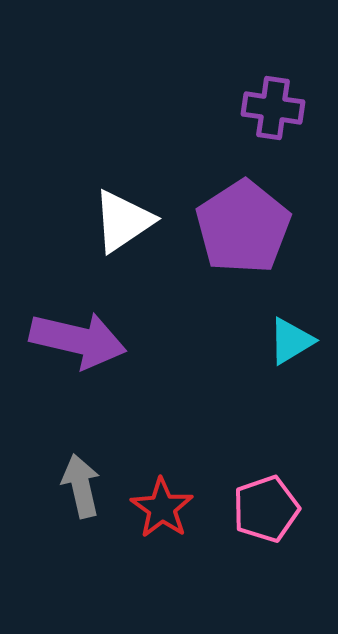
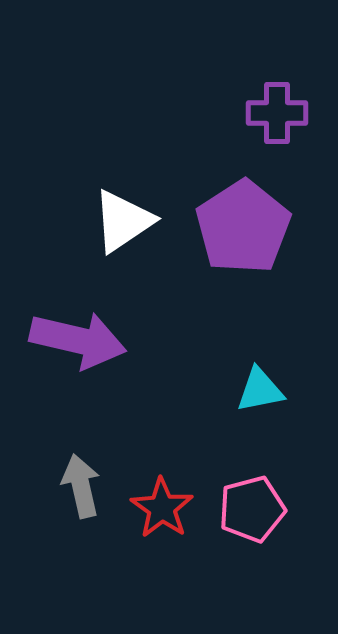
purple cross: moved 4 px right, 5 px down; rotated 8 degrees counterclockwise
cyan triangle: moved 31 px left, 49 px down; rotated 20 degrees clockwise
pink pentagon: moved 14 px left; rotated 4 degrees clockwise
